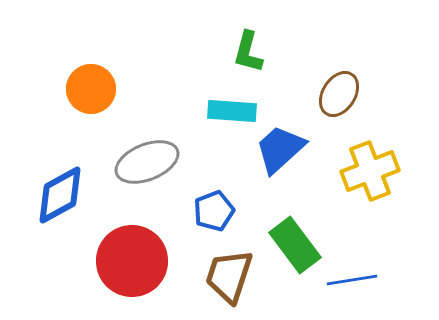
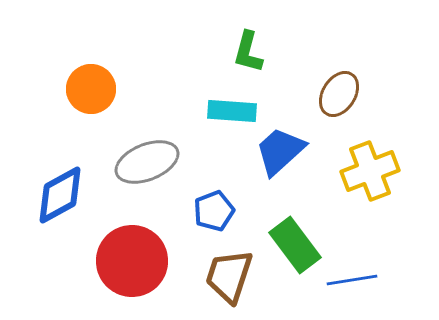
blue trapezoid: moved 2 px down
